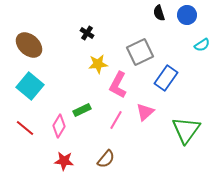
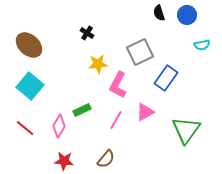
cyan semicircle: rotated 21 degrees clockwise
pink triangle: rotated 12 degrees clockwise
